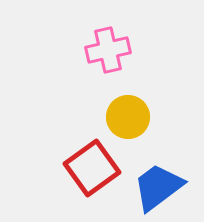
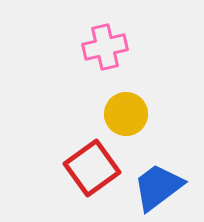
pink cross: moved 3 px left, 3 px up
yellow circle: moved 2 px left, 3 px up
